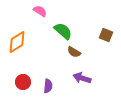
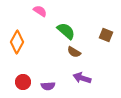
green semicircle: moved 3 px right
orange diamond: rotated 30 degrees counterclockwise
purple semicircle: rotated 80 degrees clockwise
